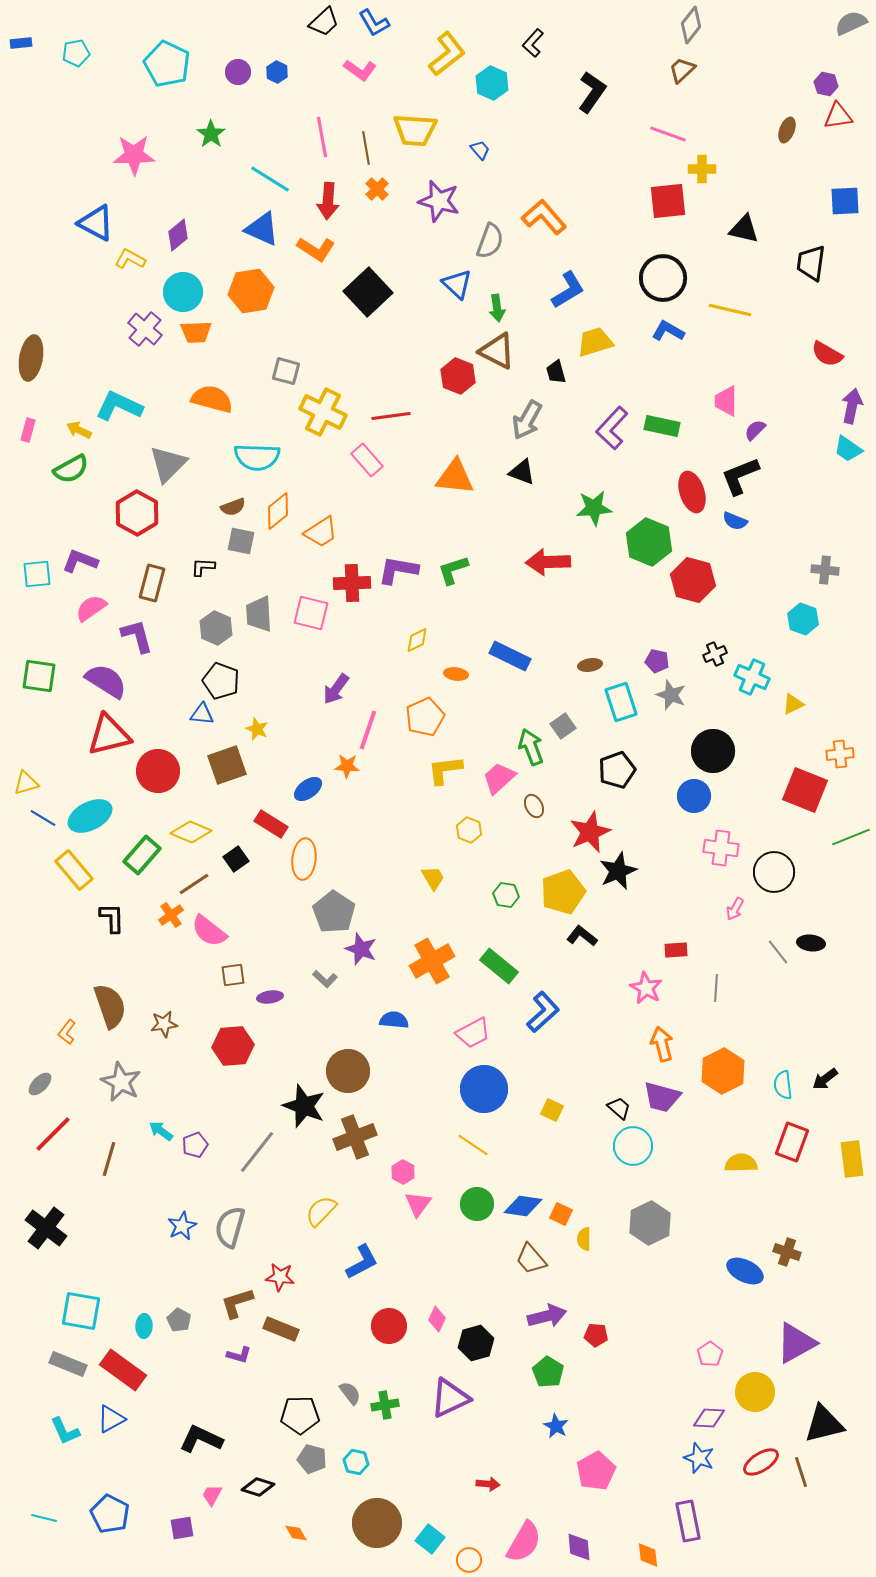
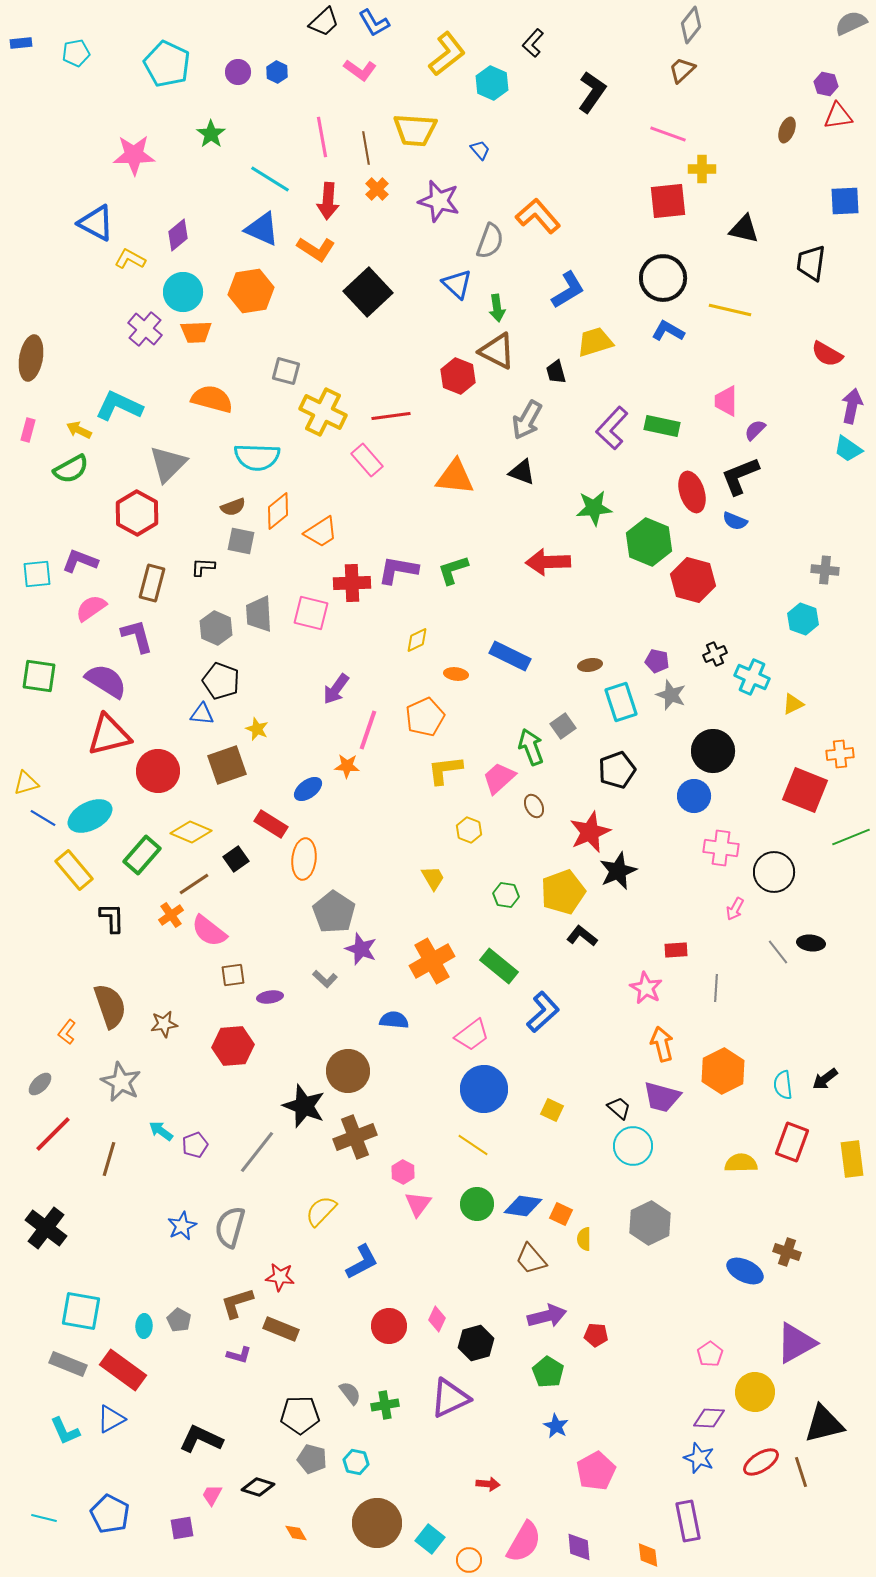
orange L-shape at (544, 217): moved 6 px left, 1 px up
pink trapezoid at (473, 1033): moved 1 px left, 2 px down; rotated 9 degrees counterclockwise
